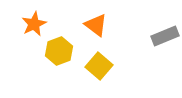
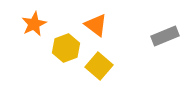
yellow hexagon: moved 7 px right, 3 px up
